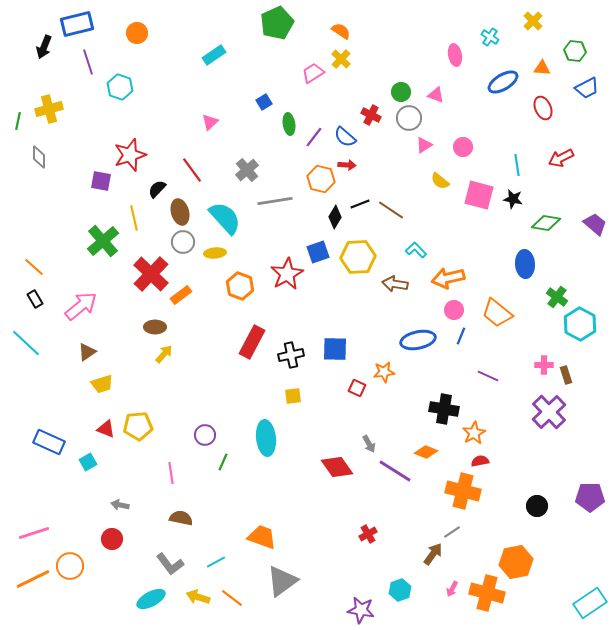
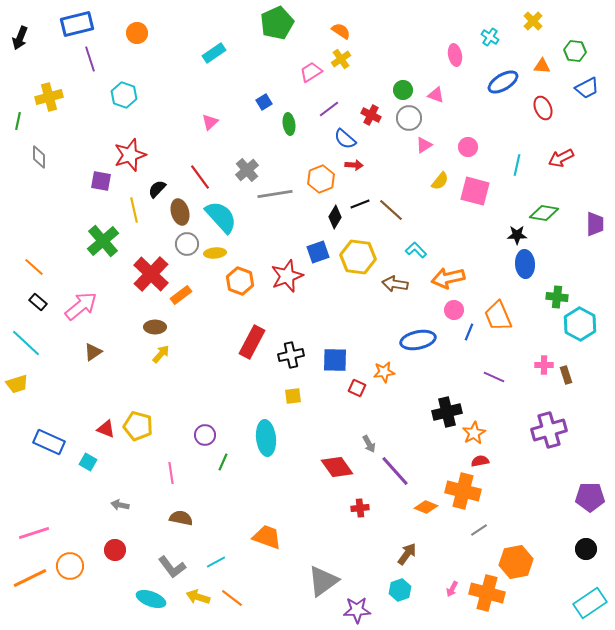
black arrow at (44, 47): moved 24 px left, 9 px up
cyan rectangle at (214, 55): moved 2 px up
yellow cross at (341, 59): rotated 12 degrees clockwise
purple line at (88, 62): moved 2 px right, 3 px up
orange triangle at (542, 68): moved 2 px up
pink trapezoid at (313, 73): moved 2 px left, 1 px up
cyan hexagon at (120, 87): moved 4 px right, 8 px down
green circle at (401, 92): moved 2 px right, 2 px up
yellow cross at (49, 109): moved 12 px up
purple line at (314, 137): moved 15 px right, 28 px up; rotated 15 degrees clockwise
blue semicircle at (345, 137): moved 2 px down
pink circle at (463, 147): moved 5 px right
red arrow at (347, 165): moved 7 px right
cyan line at (517, 165): rotated 20 degrees clockwise
red line at (192, 170): moved 8 px right, 7 px down
orange hexagon at (321, 179): rotated 24 degrees clockwise
yellow semicircle at (440, 181): rotated 90 degrees counterclockwise
pink square at (479, 195): moved 4 px left, 4 px up
black star at (513, 199): moved 4 px right, 36 px down; rotated 12 degrees counterclockwise
gray line at (275, 201): moved 7 px up
brown line at (391, 210): rotated 8 degrees clockwise
yellow line at (134, 218): moved 8 px up
cyan semicircle at (225, 218): moved 4 px left, 1 px up
green diamond at (546, 223): moved 2 px left, 10 px up
purple trapezoid at (595, 224): rotated 50 degrees clockwise
gray circle at (183, 242): moved 4 px right, 2 px down
yellow hexagon at (358, 257): rotated 12 degrees clockwise
red star at (287, 274): moved 2 px down; rotated 8 degrees clockwise
orange hexagon at (240, 286): moved 5 px up
green cross at (557, 297): rotated 30 degrees counterclockwise
black rectangle at (35, 299): moved 3 px right, 3 px down; rotated 18 degrees counterclockwise
orange trapezoid at (497, 313): moved 1 px right, 3 px down; rotated 28 degrees clockwise
blue line at (461, 336): moved 8 px right, 4 px up
blue square at (335, 349): moved 11 px down
brown triangle at (87, 352): moved 6 px right
yellow arrow at (164, 354): moved 3 px left
purple line at (488, 376): moved 6 px right, 1 px down
yellow trapezoid at (102, 384): moved 85 px left
black cross at (444, 409): moved 3 px right, 3 px down; rotated 24 degrees counterclockwise
purple cross at (549, 412): moved 18 px down; rotated 28 degrees clockwise
yellow pentagon at (138, 426): rotated 20 degrees clockwise
orange diamond at (426, 452): moved 55 px down
cyan square at (88, 462): rotated 30 degrees counterclockwise
purple line at (395, 471): rotated 16 degrees clockwise
black circle at (537, 506): moved 49 px right, 43 px down
gray line at (452, 532): moved 27 px right, 2 px up
red cross at (368, 534): moved 8 px left, 26 px up; rotated 24 degrees clockwise
orange trapezoid at (262, 537): moved 5 px right
red circle at (112, 539): moved 3 px right, 11 px down
brown arrow at (433, 554): moved 26 px left
gray L-shape at (170, 564): moved 2 px right, 3 px down
orange line at (33, 579): moved 3 px left, 1 px up
gray triangle at (282, 581): moved 41 px right
cyan ellipse at (151, 599): rotated 48 degrees clockwise
purple star at (361, 610): moved 4 px left; rotated 12 degrees counterclockwise
